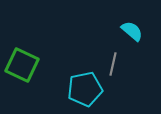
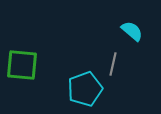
green square: rotated 20 degrees counterclockwise
cyan pentagon: rotated 8 degrees counterclockwise
